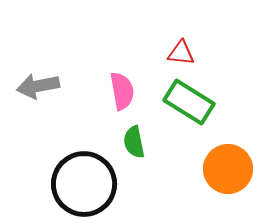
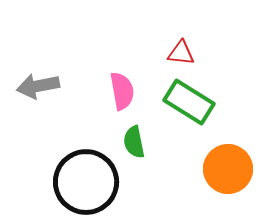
black circle: moved 2 px right, 2 px up
